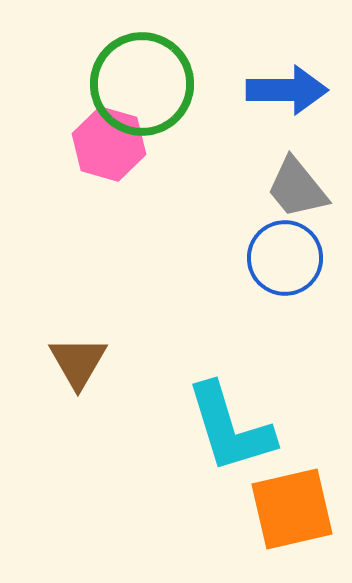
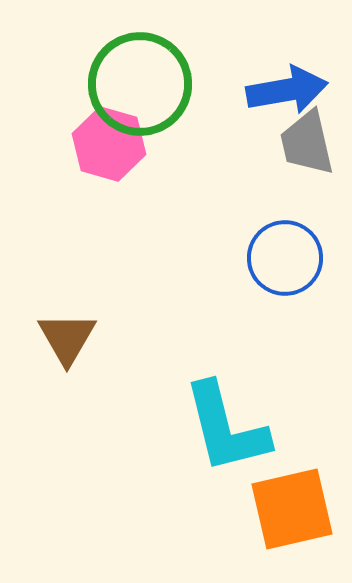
green circle: moved 2 px left
blue arrow: rotated 10 degrees counterclockwise
gray trapezoid: moved 10 px right, 45 px up; rotated 26 degrees clockwise
brown triangle: moved 11 px left, 24 px up
cyan L-shape: moved 4 px left; rotated 3 degrees clockwise
